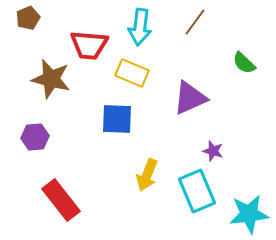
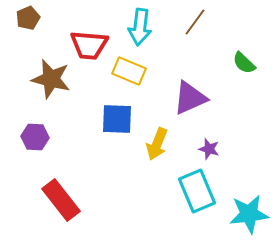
yellow rectangle: moved 3 px left, 2 px up
purple hexagon: rotated 8 degrees clockwise
purple star: moved 4 px left, 2 px up
yellow arrow: moved 10 px right, 31 px up
